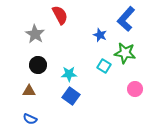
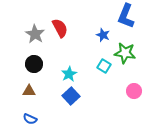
red semicircle: moved 13 px down
blue L-shape: moved 3 px up; rotated 20 degrees counterclockwise
blue star: moved 3 px right
black circle: moved 4 px left, 1 px up
cyan star: rotated 28 degrees counterclockwise
pink circle: moved 1 px left, 2 px down
blue square: rotated 12 degrees clockwise
